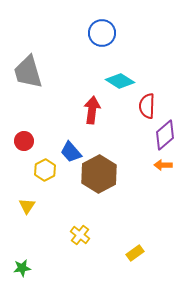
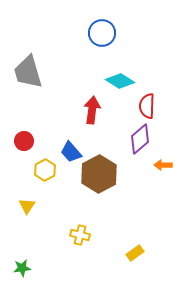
purple diamond: moved 25 px left, 4 px down
yellow cross: rotated 24 degrees counterclockwise
